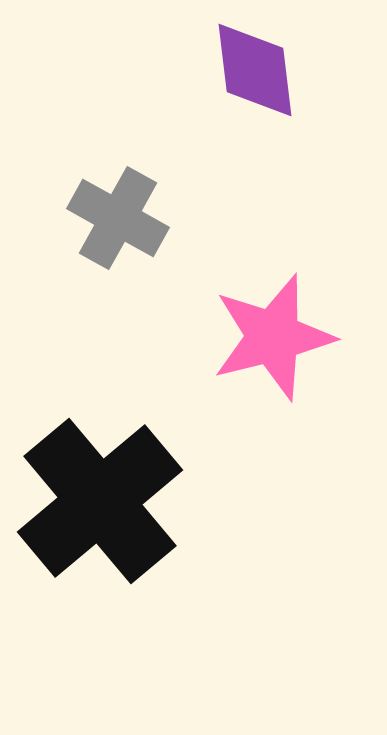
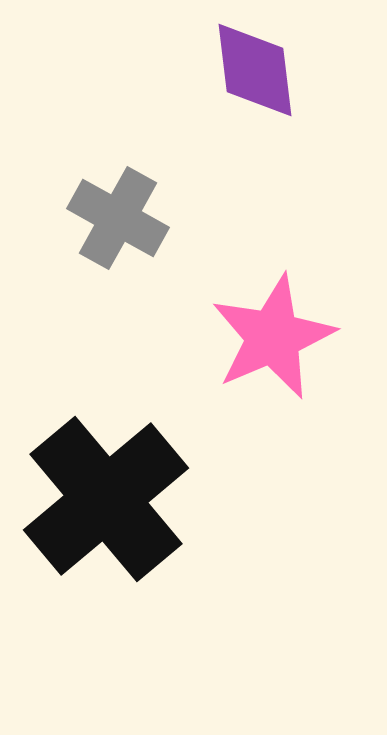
pink star: rotated 9 degrees counterclockwise
black cross: moved 6 px right, 2 px up
